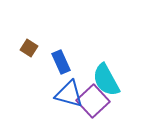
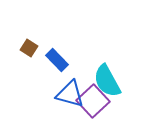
blue rectangle: moved 4 px left, 2 px up; rotated 20 degrees counterclockwise
cyan semicircle: moved 1 px right, 1 px down
blue triangle: moved 1 px right
